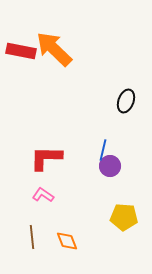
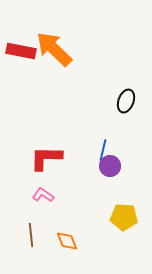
brown line: moved 1 px left, 2 px up
